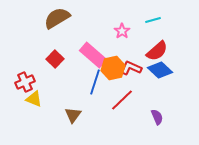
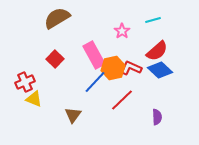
pink rectangle: moved 1 px right; rotated 20 degrees clockwise
blue line: rotated 25 degrees clockwise
purple semicircle: rotated 21 degrees clockwise
